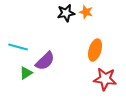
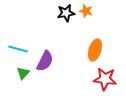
orange star: moved 1 px up
cyan line: moved 2 px down
purple semicircle: rotated 20 degrees counterclockwise
green triangle: moved 3 px left; rotated 16 degrees counterclockwise
